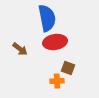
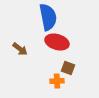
blue semicircle: moved 1 px right, 1 px up
red ellipse: moved 2 px right; rotated 25 degrees clockwise
